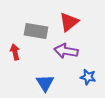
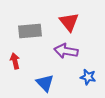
red triangle: rotated 30 degrees counterclockwise
gray rectangle: moved 6 px left; rotated 15 degrees counterclockwise
red arrow: moved 9 px down
blue triangle: rotated 12 degrees counterclockwise
